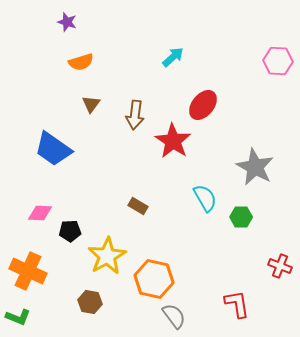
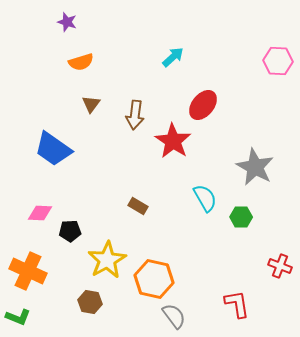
yellow star: moved 4 px down
